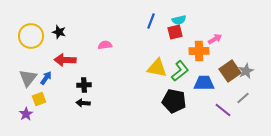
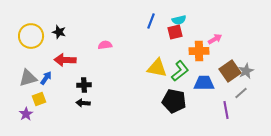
gray triangle: rotated 36 degrees clockwise
gray line: moved 2 px left, 5 px up
purple line: moved 3 px right; rotated 42 degrees clockwise
